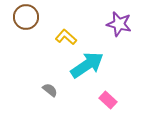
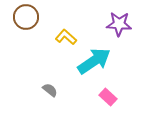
purple star: rotated 10 degrees counterclockwise
cyan arrow: moved 7 px right, 4 px up
pink rectangle: moved 3 px up
